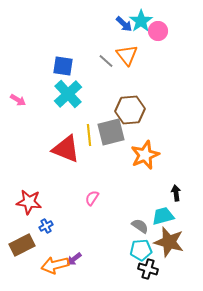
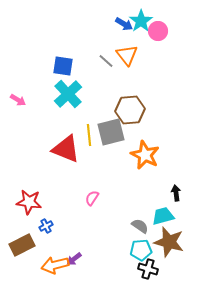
blue arrow: rotated 12 degrees counterclockwise
orange star: rotated 24 degrees counterclockwise
